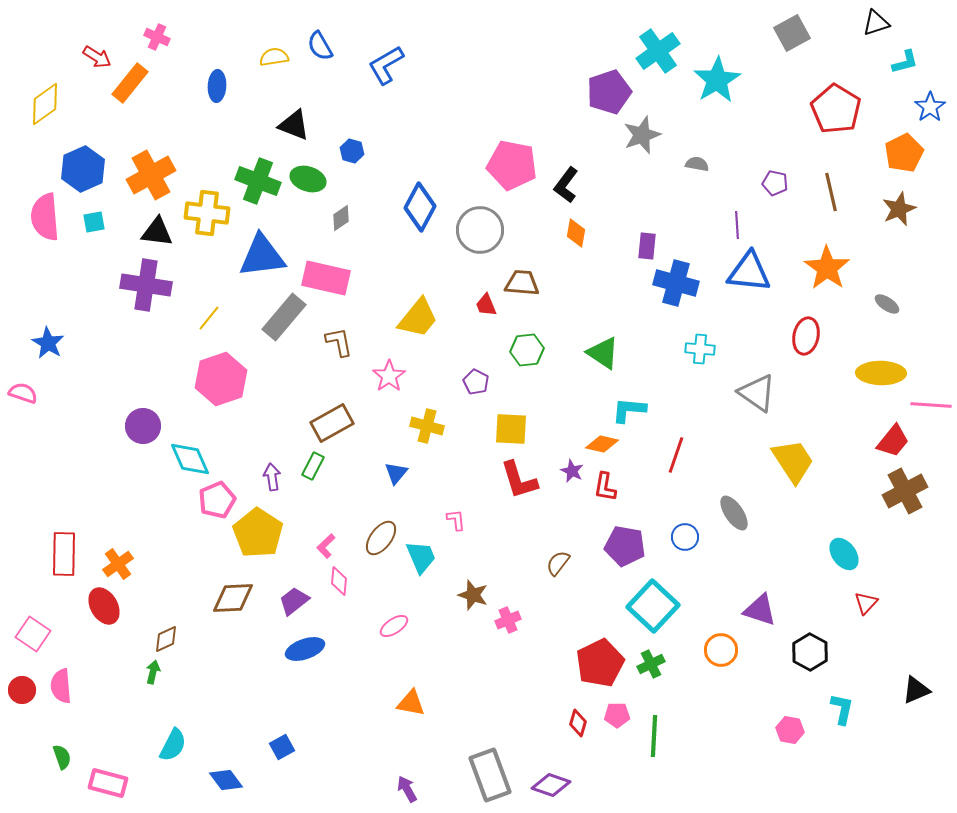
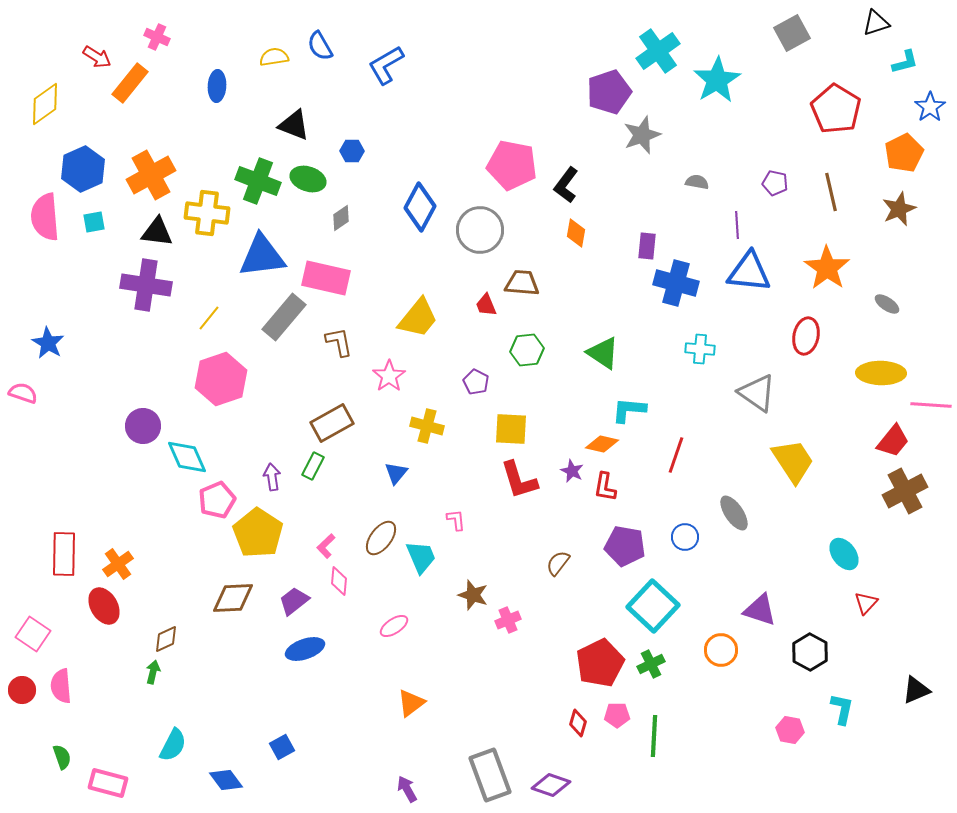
blue hexagon at (352, 151): rotated 15 degrees counterclockwise
gray semicircle at (697, 164): moved 18 px down
cyan diamond at (190, 459): moved 3 px left, 2 px up
orange triangle at (411, 703): rotated 48 degrees counterclockwise
